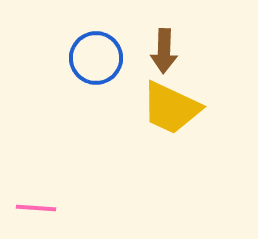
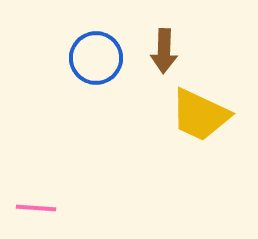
yellow trapezoid: moved 29 px right, 7 px down
